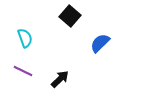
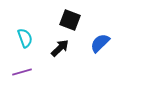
black square: moved 4 px down; rotated 20 degrees counterclockwise
purple line: moved 1 px left, 1 px down; rotated 42 degrees counterclockwise
black arrow: moved 31 px up
